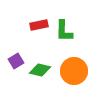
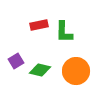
green L-shape: moved 1 px down
orange circle: moved 2 px right
